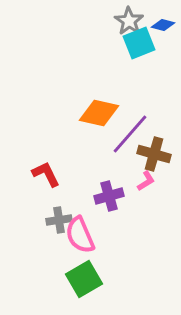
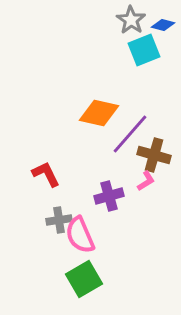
gray star: moved 2 px right, 1 px up
cyan square: moved 5 px right, 7 px down
brown cross: moved 1 px down
